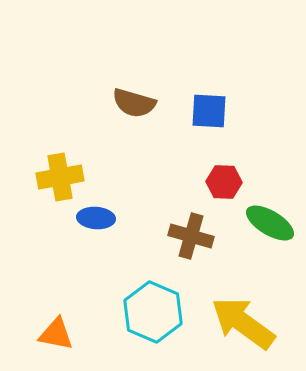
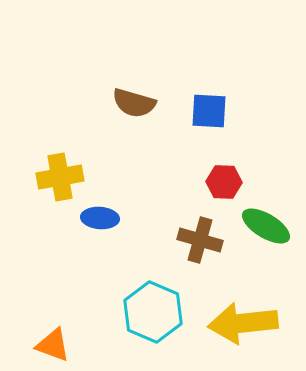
blue ellipse: moved 4 px right
green ellipse: moved 4 px left, 3 px down
brown cross: moved 9 px right, 4 px down
yellow arrow: rotated 42 degrees counterclockwise
orange triangle: moved 3 px left, 11 px down; rotated 9 degrees clockwise
